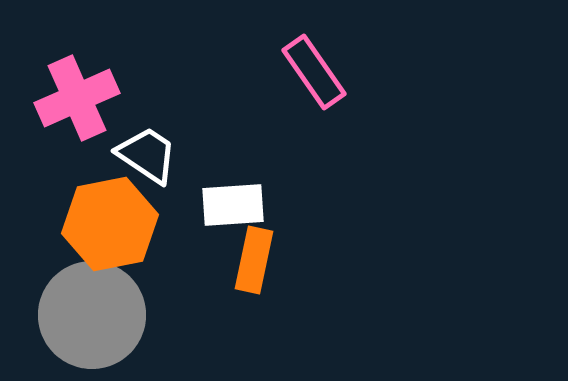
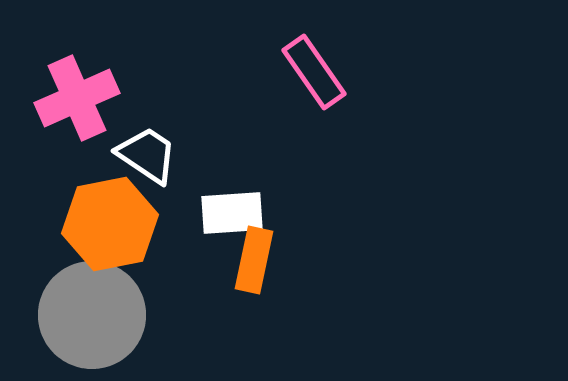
white rectangle: moved 1 px left, 8 px down
